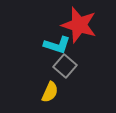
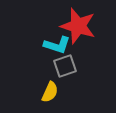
red star: moved 1 px left, 1 px down
gray square: rotated 30 degrees clockwise
